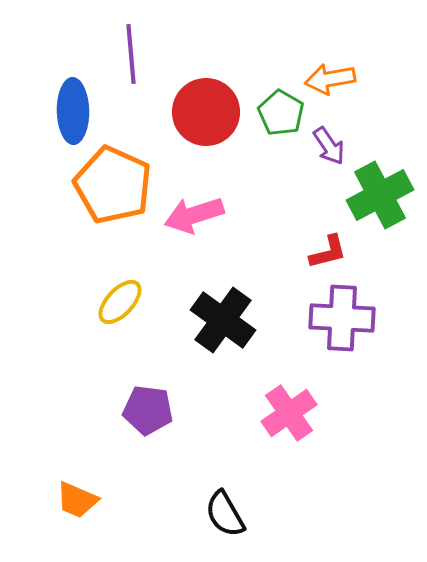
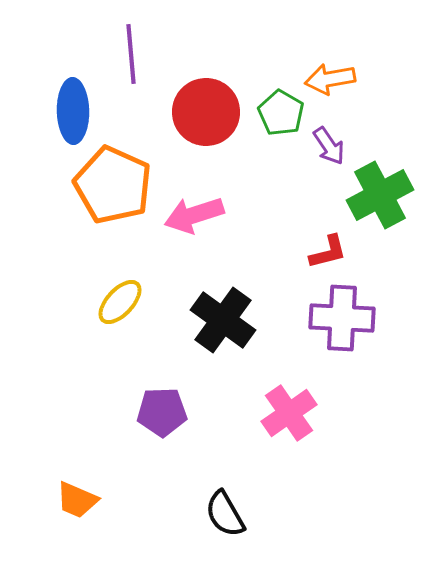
purple pentagon: moved 14 px right, 2 px down; rotated 9 degrees counterclockwise
